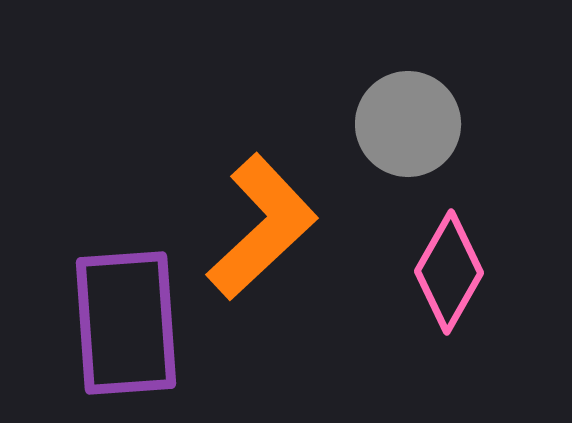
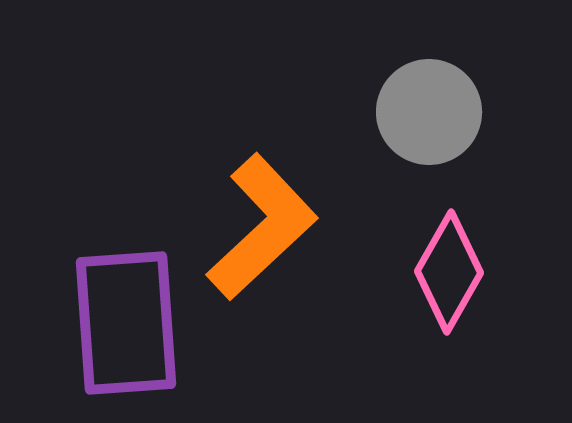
gray circle: moved 21 px right, 12 px up
